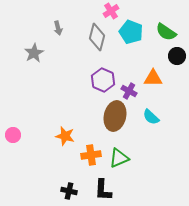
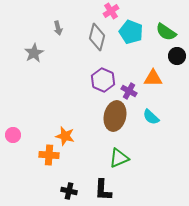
orange cross: moved 42 px left; rotated 12 degrees clockwise
